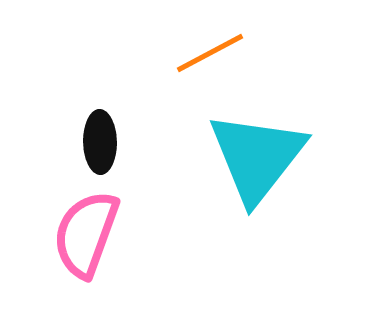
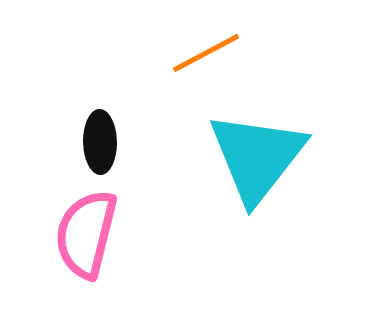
orange line: moved 4 px left
pink semicircle: rotated 6 degrees counterclockwise
